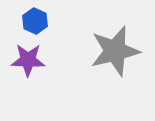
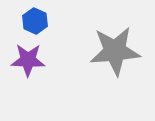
gray star: rotated 9 degrees clockwise
